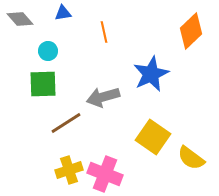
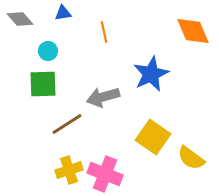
orange diamond: moved 2 px right; rotated 69 degrees counterclockwise
brown line: moved 1 px right, 1 px down
